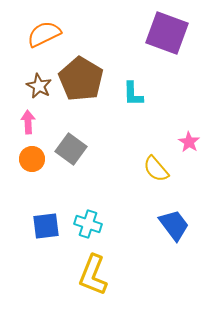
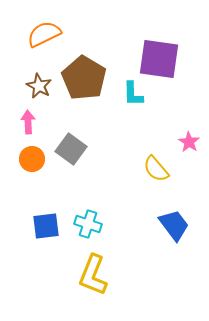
purple square: moved 8 px left, 26 px down; rotated 12 degrees counterclockwise
brown pentagon: moved 3 px right, 1 px up
